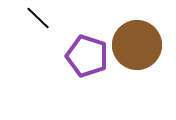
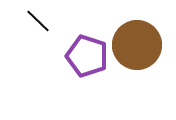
black line: moved 3 px down
